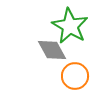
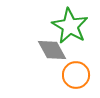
orange circle: moved 1 px right, 1 px up
